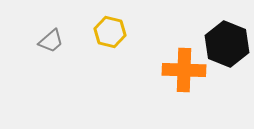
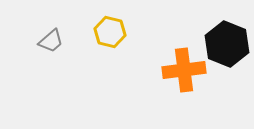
orange cross: rotated 9 degrees counterclockwise
